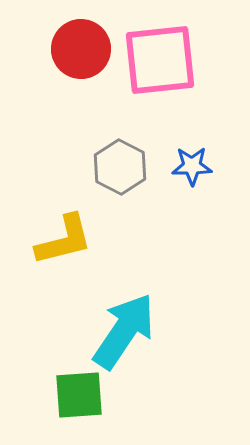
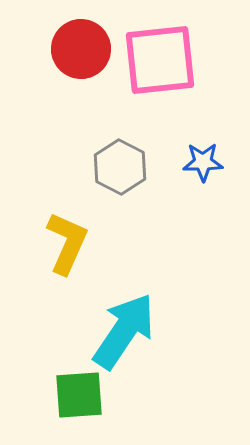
blue star: moved 11 px right, 4 px up
yellow L-shape: moved 3 px right, 3 px down; rotated 52 degrees counterclockwise
